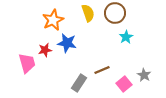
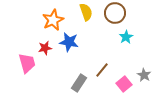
yellow semicircle: moved 2 px left, 1 px up
blue star: moved 2 px right, 1 px up
red star: moved 2 px up
brown line: rotated 28 degrees counterclockwise
